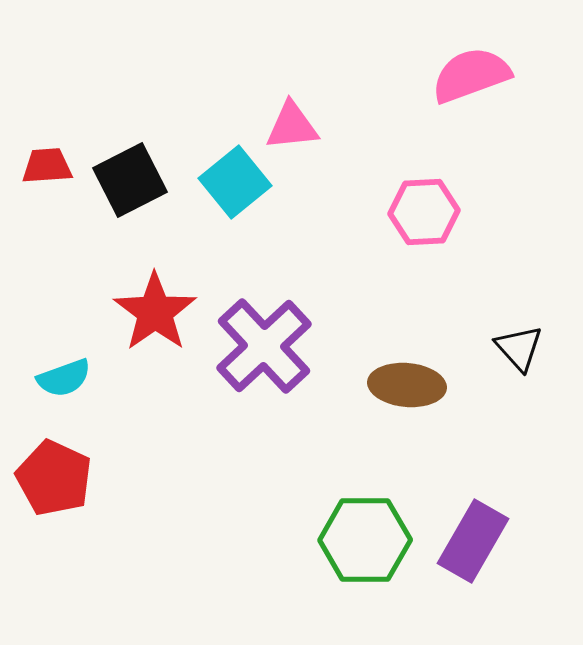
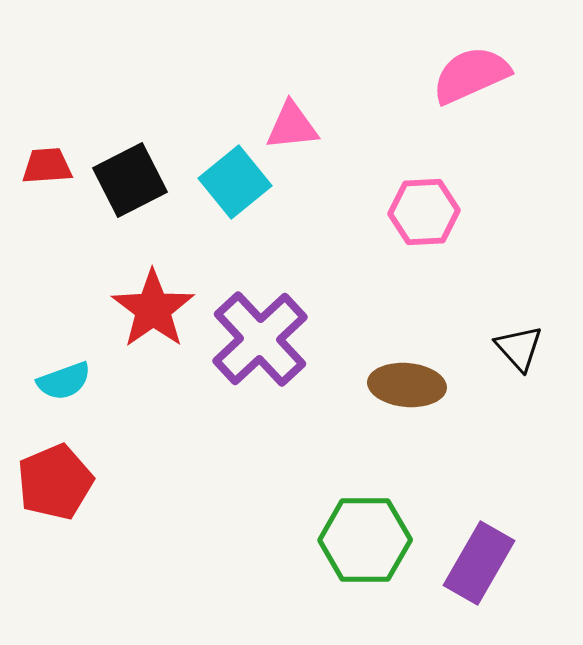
pink semicircle: rotated 4 degrees counterclockwise
red star: moved 2 px left, 3 px up
purple cross: moved 4 px left, 7 px up
cyan semicircle: moved 3 px down
red pentagon: moved 1 px right, 4 px down; rotated 24 degrees clockwise
purple rectangle: moved 6 px right, 22 px down
